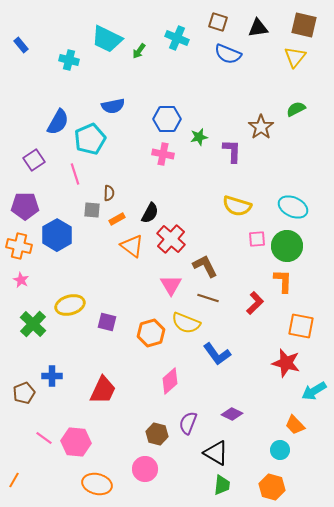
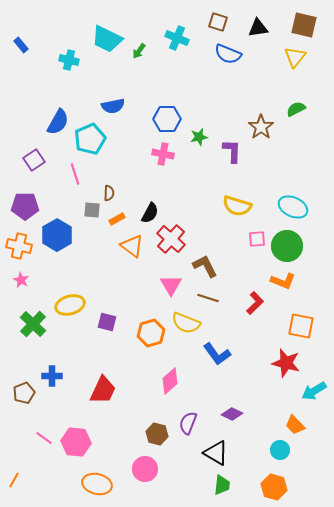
orange L-shape at (283, 281): rotated 110 degrees clockwise
orange hexagon at (272, 487): moved 2 px right
